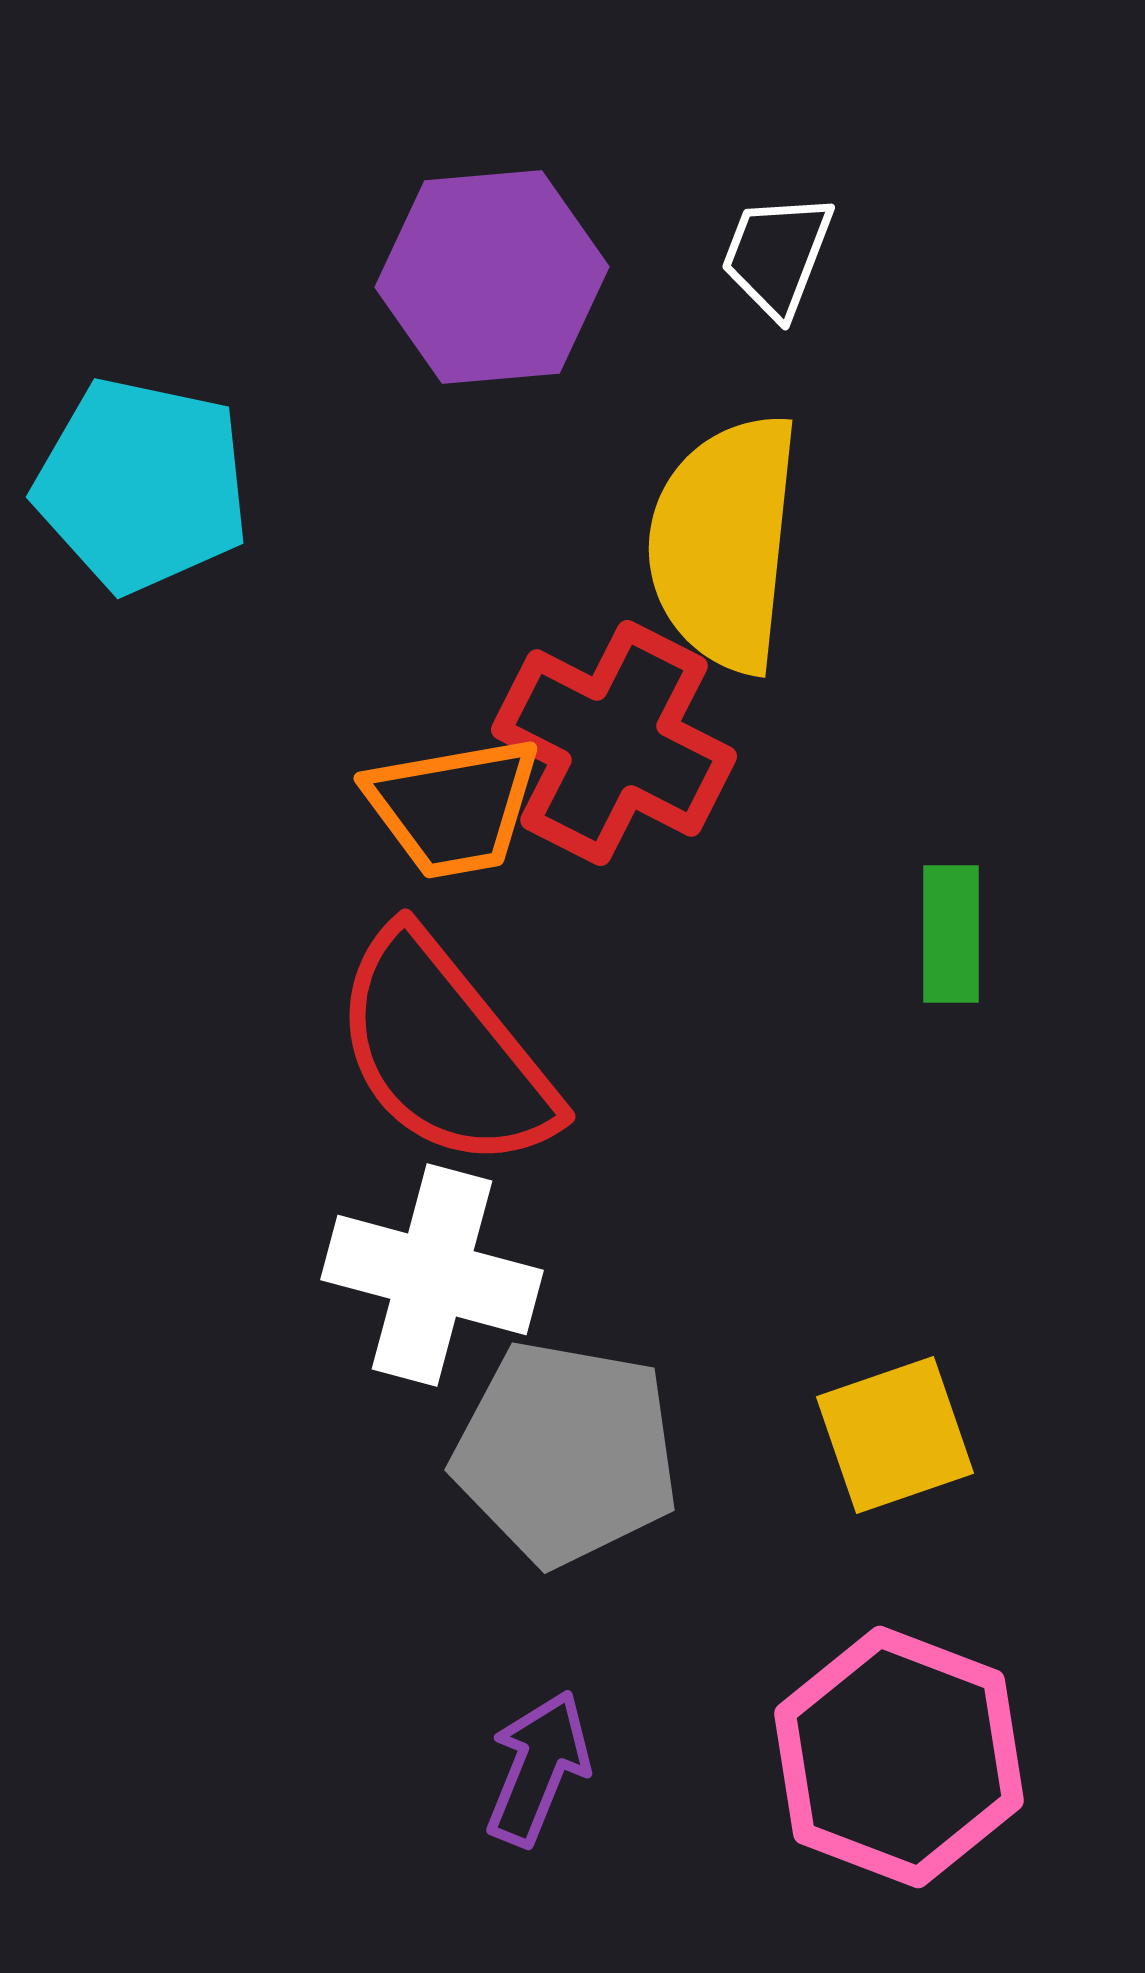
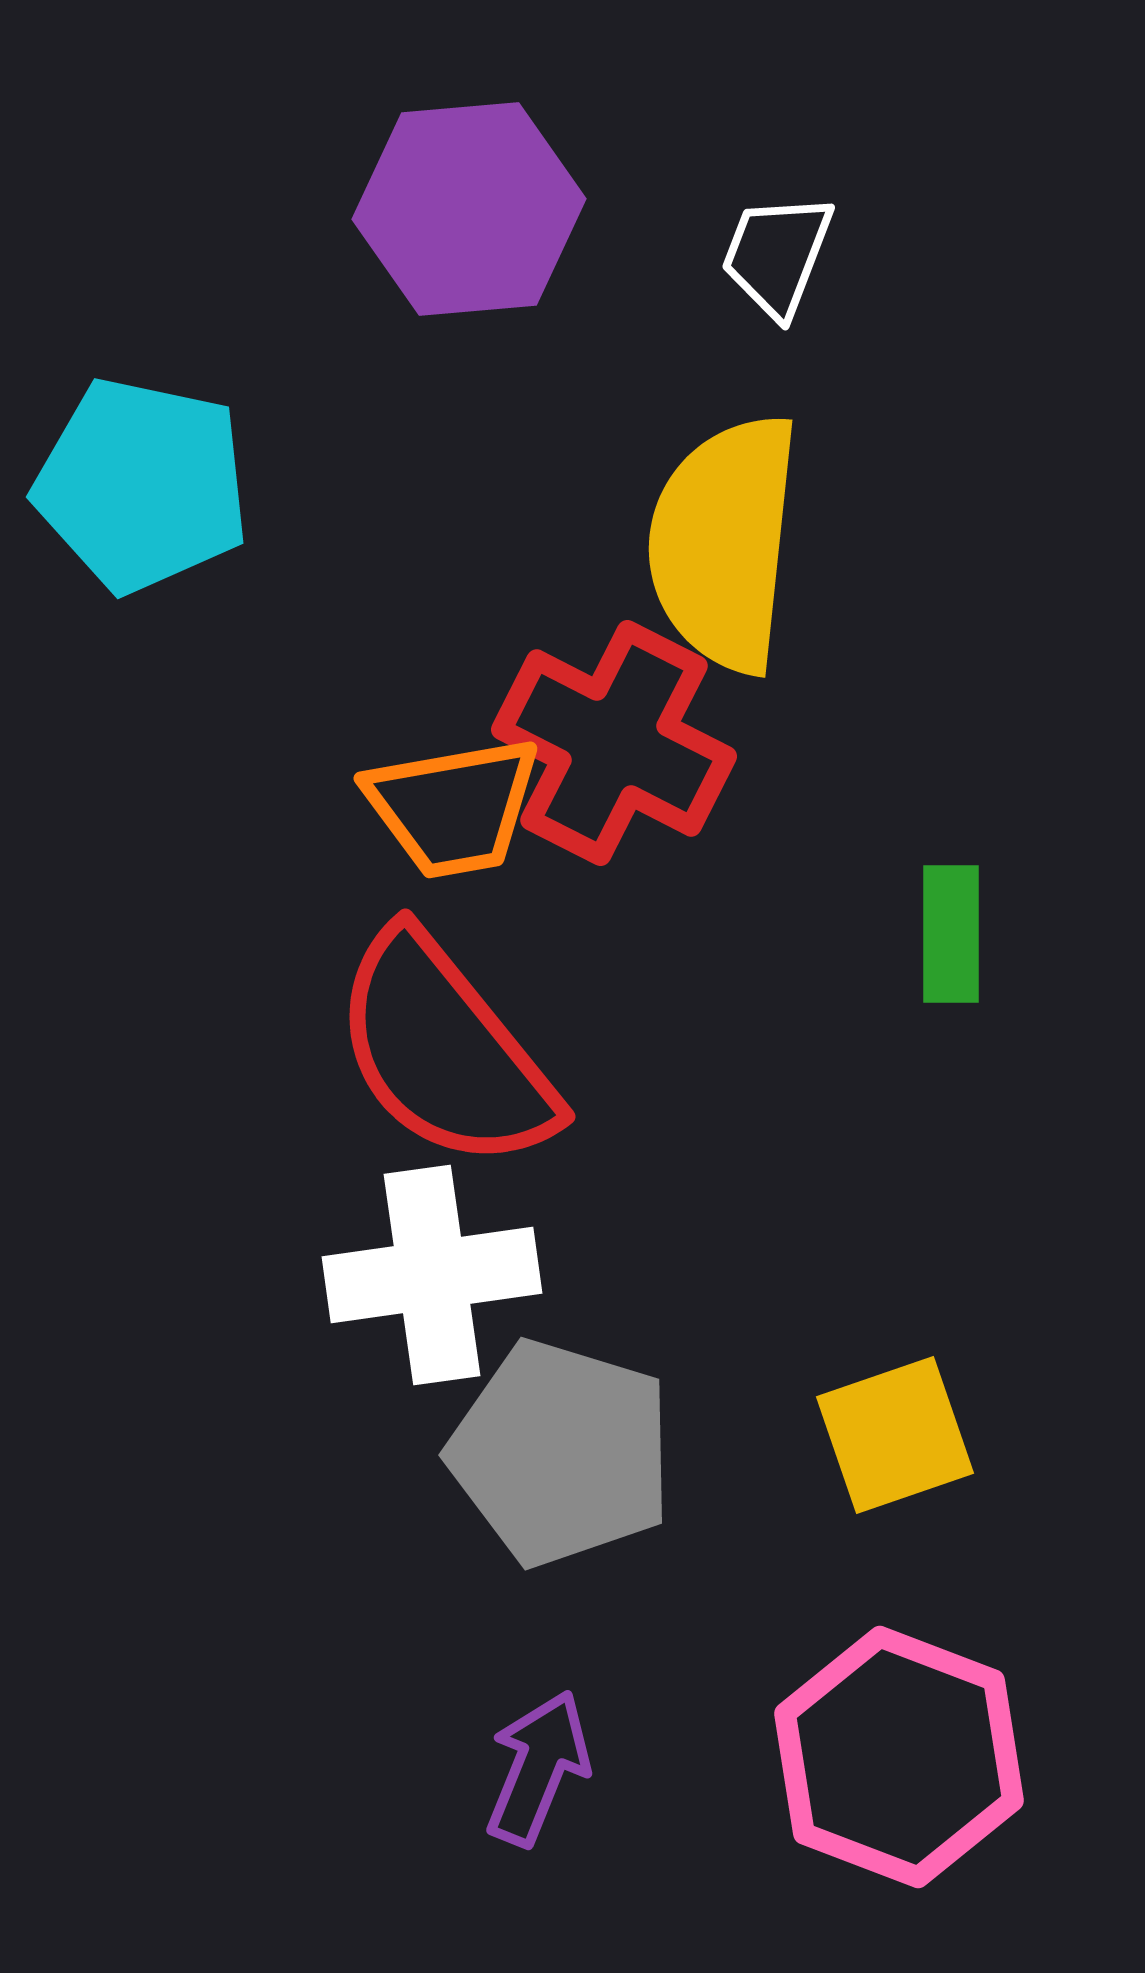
purple hexagon: moved 23 px left, 68 px up
white cross: rotated 23 degrees counterclockwise
gray pentagon: moved 5 px left; rotated 7 degrees clockwise
